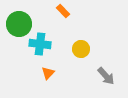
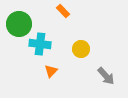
orange triangle: moved 3 px right, 2 px up
